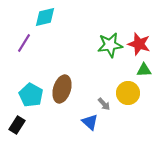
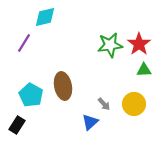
red star: rotated 20 degrees clockwise
brown ellipse: moved 1 px right, 3 px up; rotated 28 degrees counterclockwise
yellow circle: moved 6 px right, 11 px down
blue triangle: rotated 36 degrees clockwise
